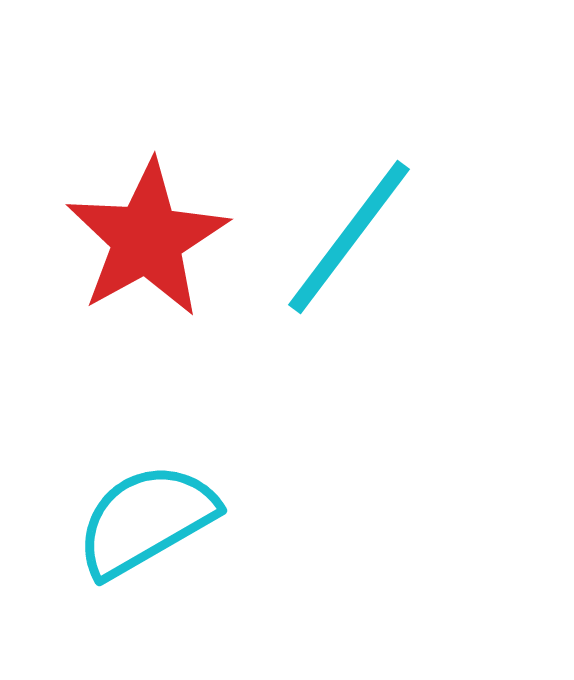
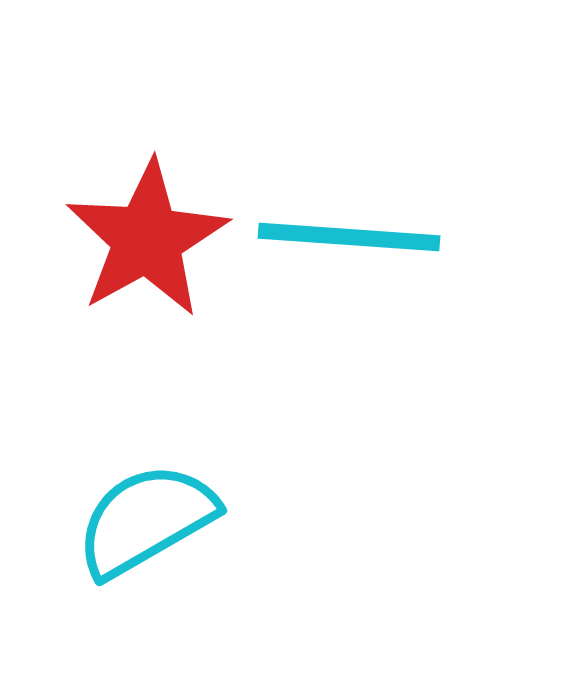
cyan line: rotated 57 degrees clockwise
